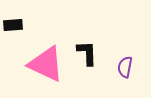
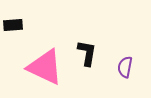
black L-shape: rotated 12 degrees clockwise
pink triangle: moved 1 px left, 3 px down
